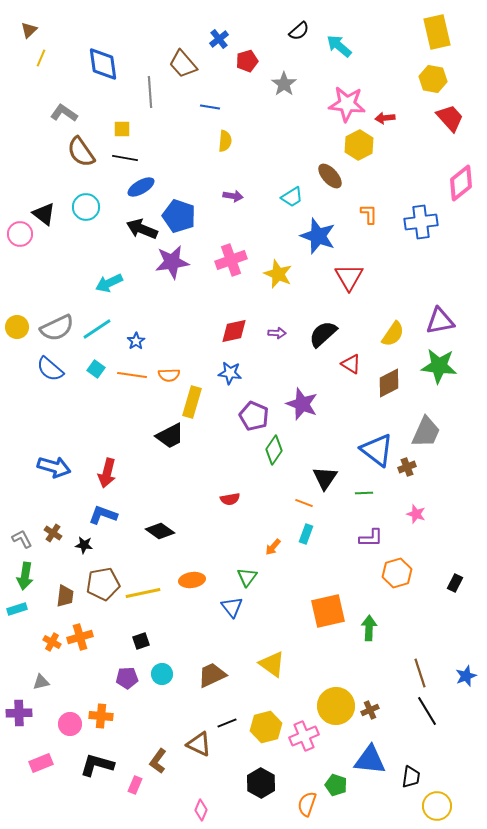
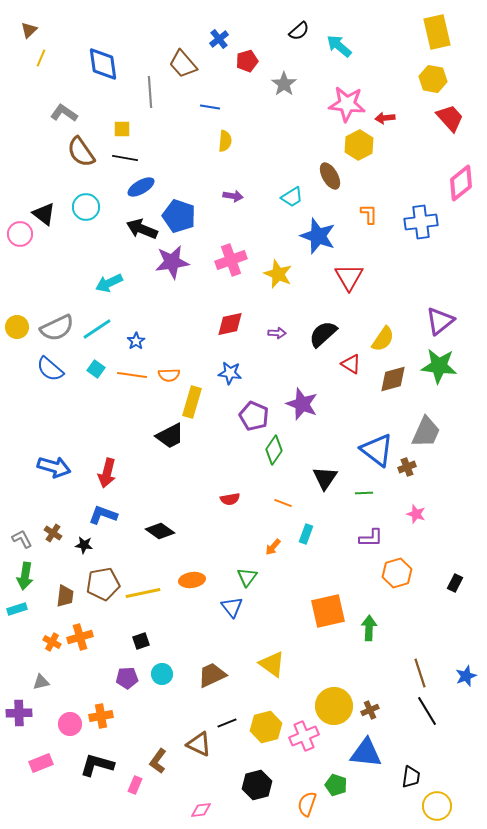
brown ellipse at (330, 176): rotated 12 degrees clockwise
purple triangle at (440, 321): rotated 28 degrees counterclockwise
red diamond at (234, 331): moved 4 px left, 7 px up
yellow semicircle at (393, 334): moved 10 px left, 5 px down
brown diamond at (389, 383): moved 4 px right, 4 px up; rotated 12 degrees clockwise
orange line at (304, 503): moved 21 px left
yellow circle at (336, 706): moved 2 px left
orange cross at (101, 716): rotated 15 degrees counterclockwise
blue triangle at (370, 760): moved 4 px left, 7 px up
black hexagon at (261, 783): moved 4 px left, 2 px down; rotated 16 degrees clockwise
pink diamond at (201, 810): rotated 60 degrees clockwise
